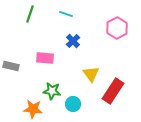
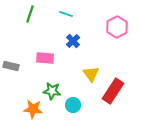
pink hexagon: moved 1 px up
cyan circle: moved 1 px down
